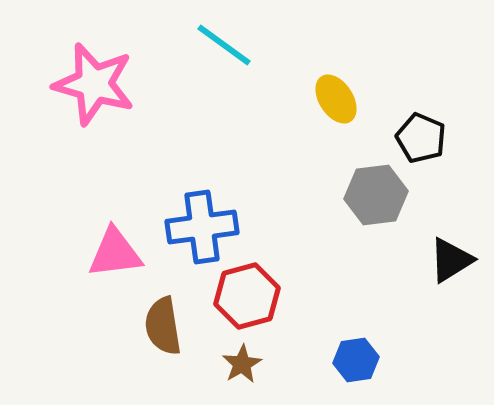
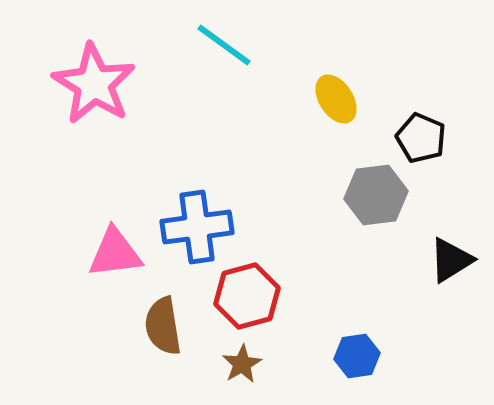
pink star: rotated 16 degrees clockwise
blue cross: moved 5 px left
blue hexagon: moved 1 px right, 4 px up
